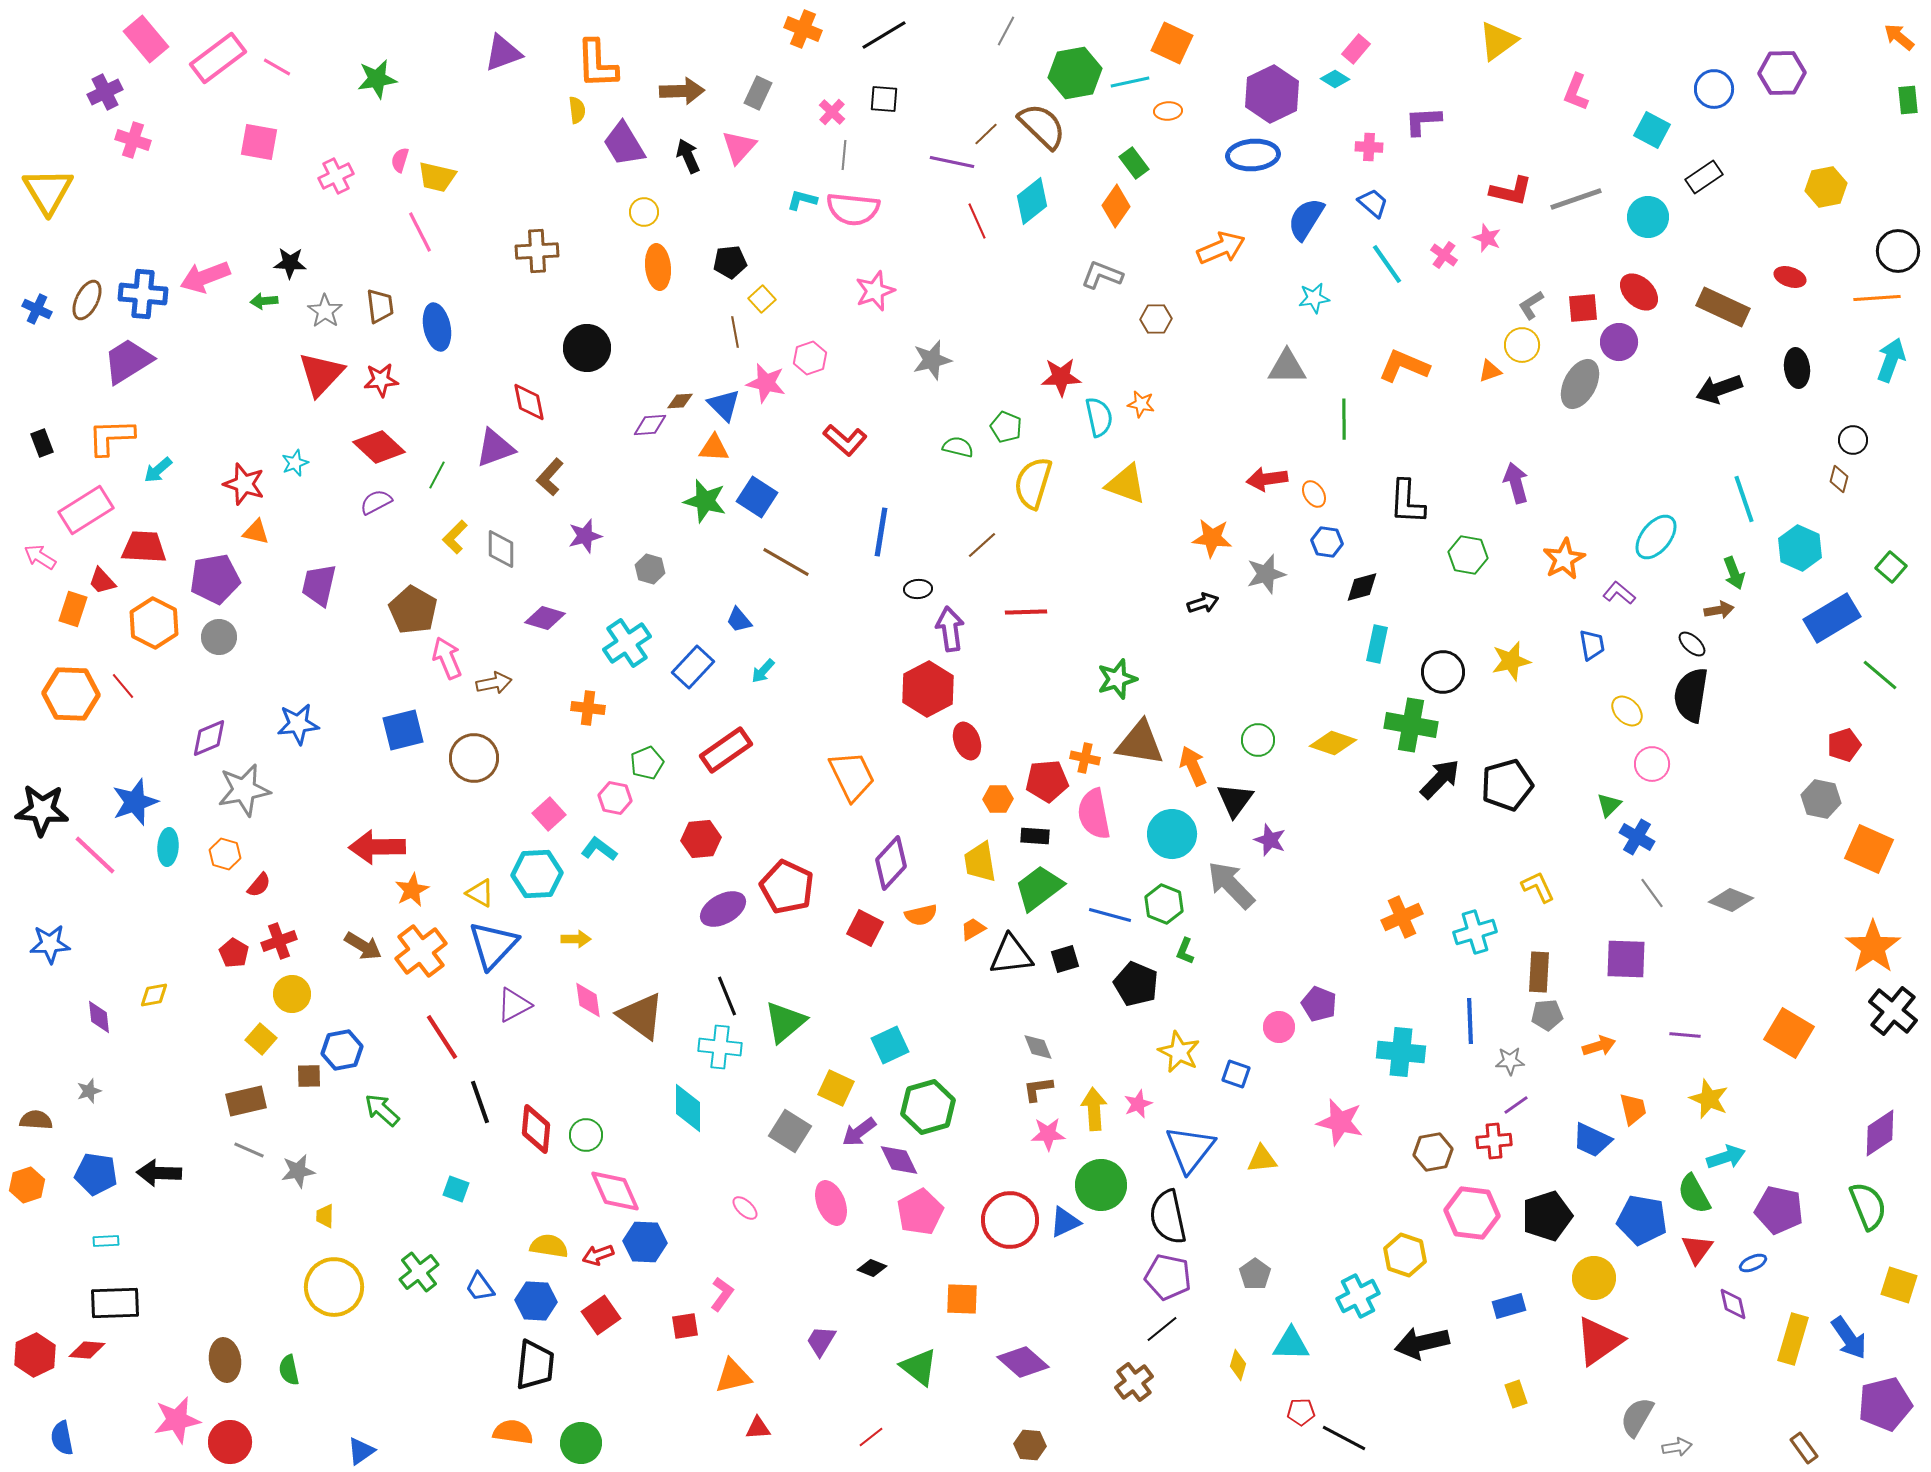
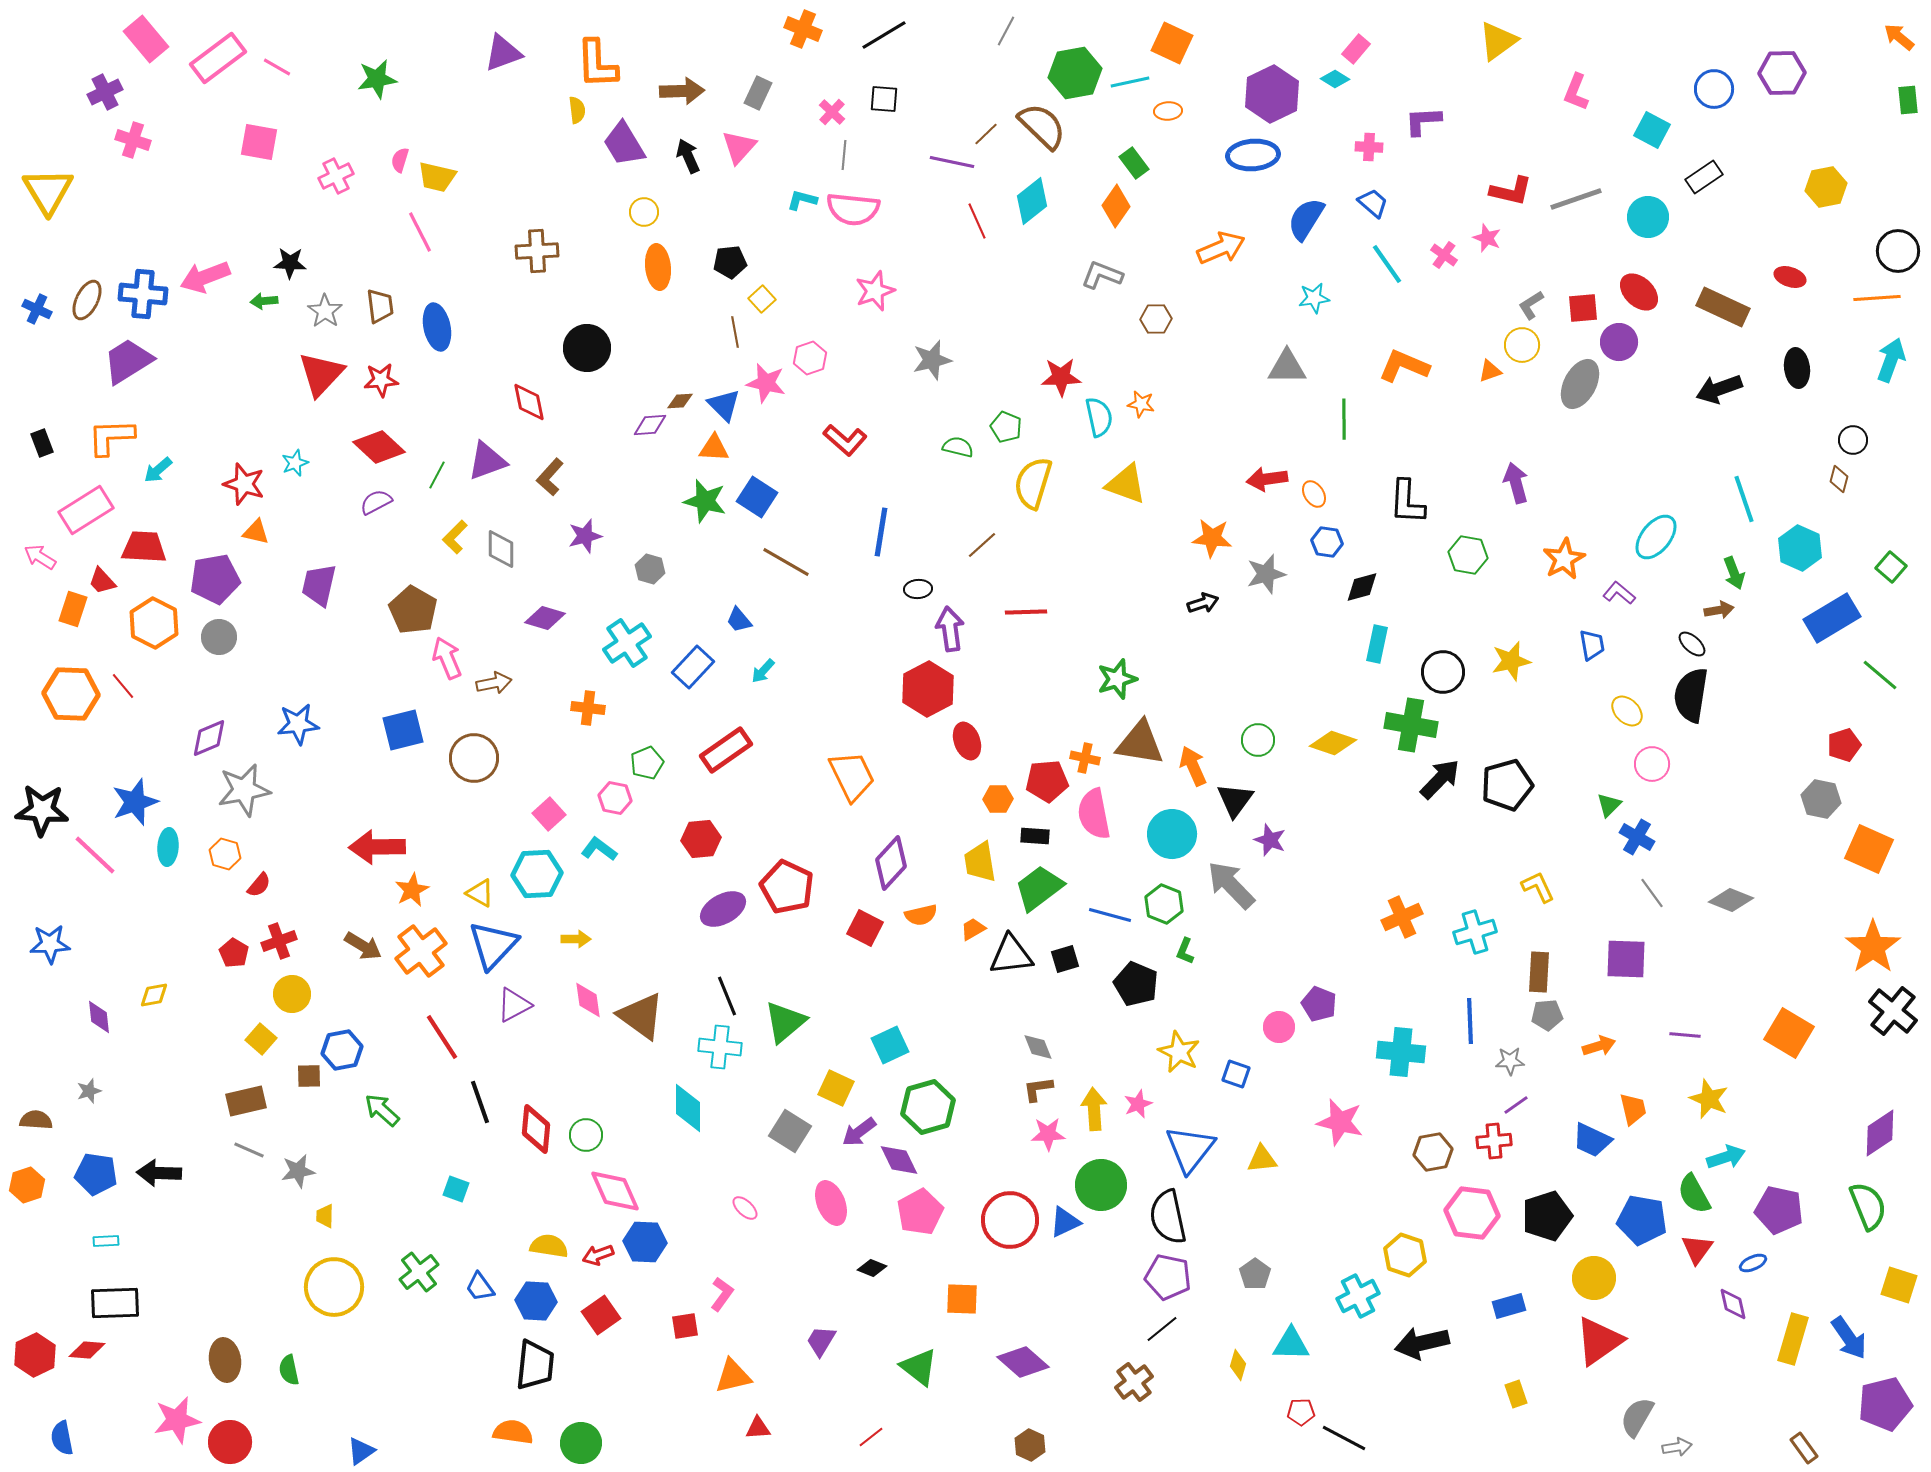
purple triangle at (495, 448): moved 8 px left, 13 px down
brown hexagon at (1030, 1445): rotated 20 degrees clockwise
